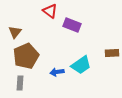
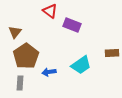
brown pentagon: rotated 10 degrees counterclockwise
blue arrow: moved 8 px left
